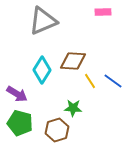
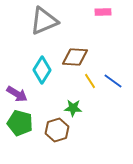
gray triangle: moved 1 px right
brown diamond: moved 2 px right, 4 px up
